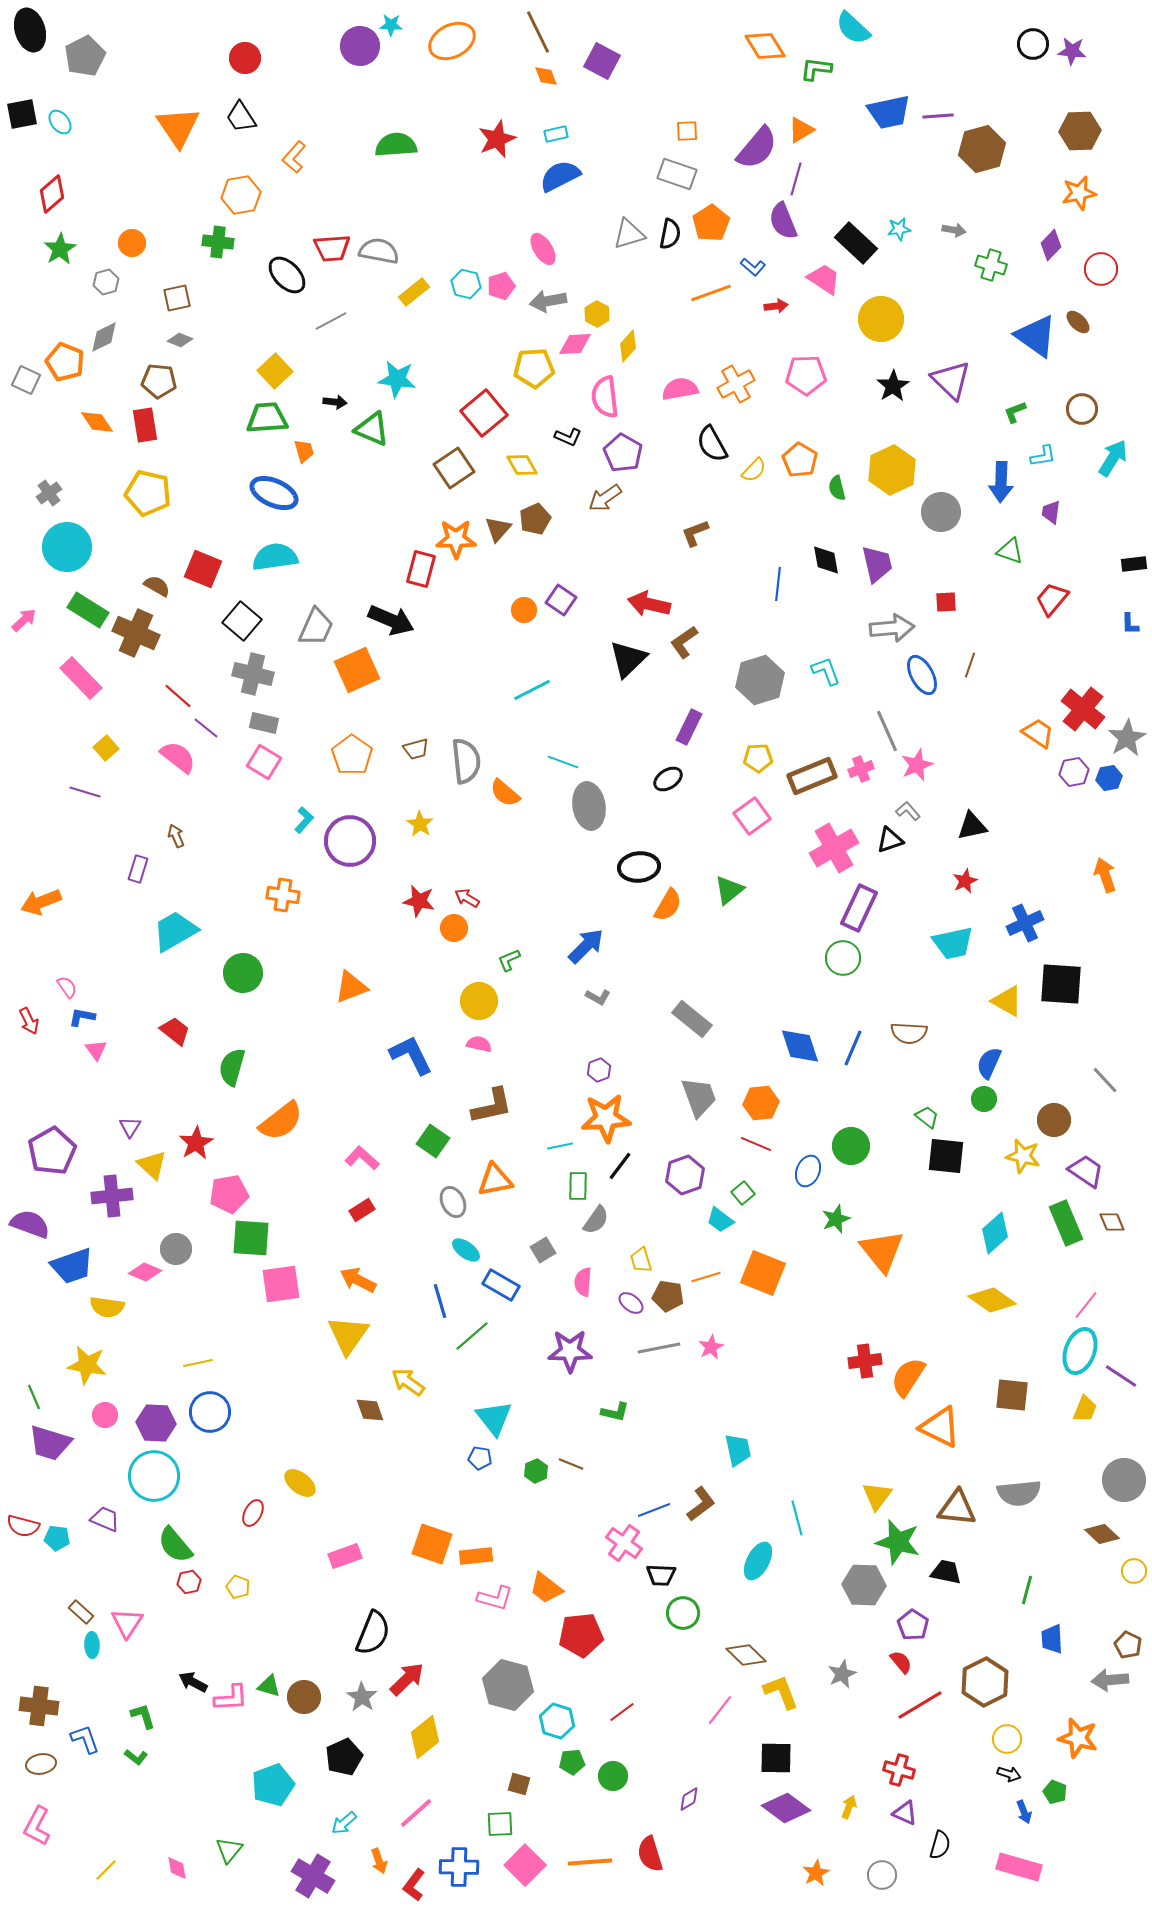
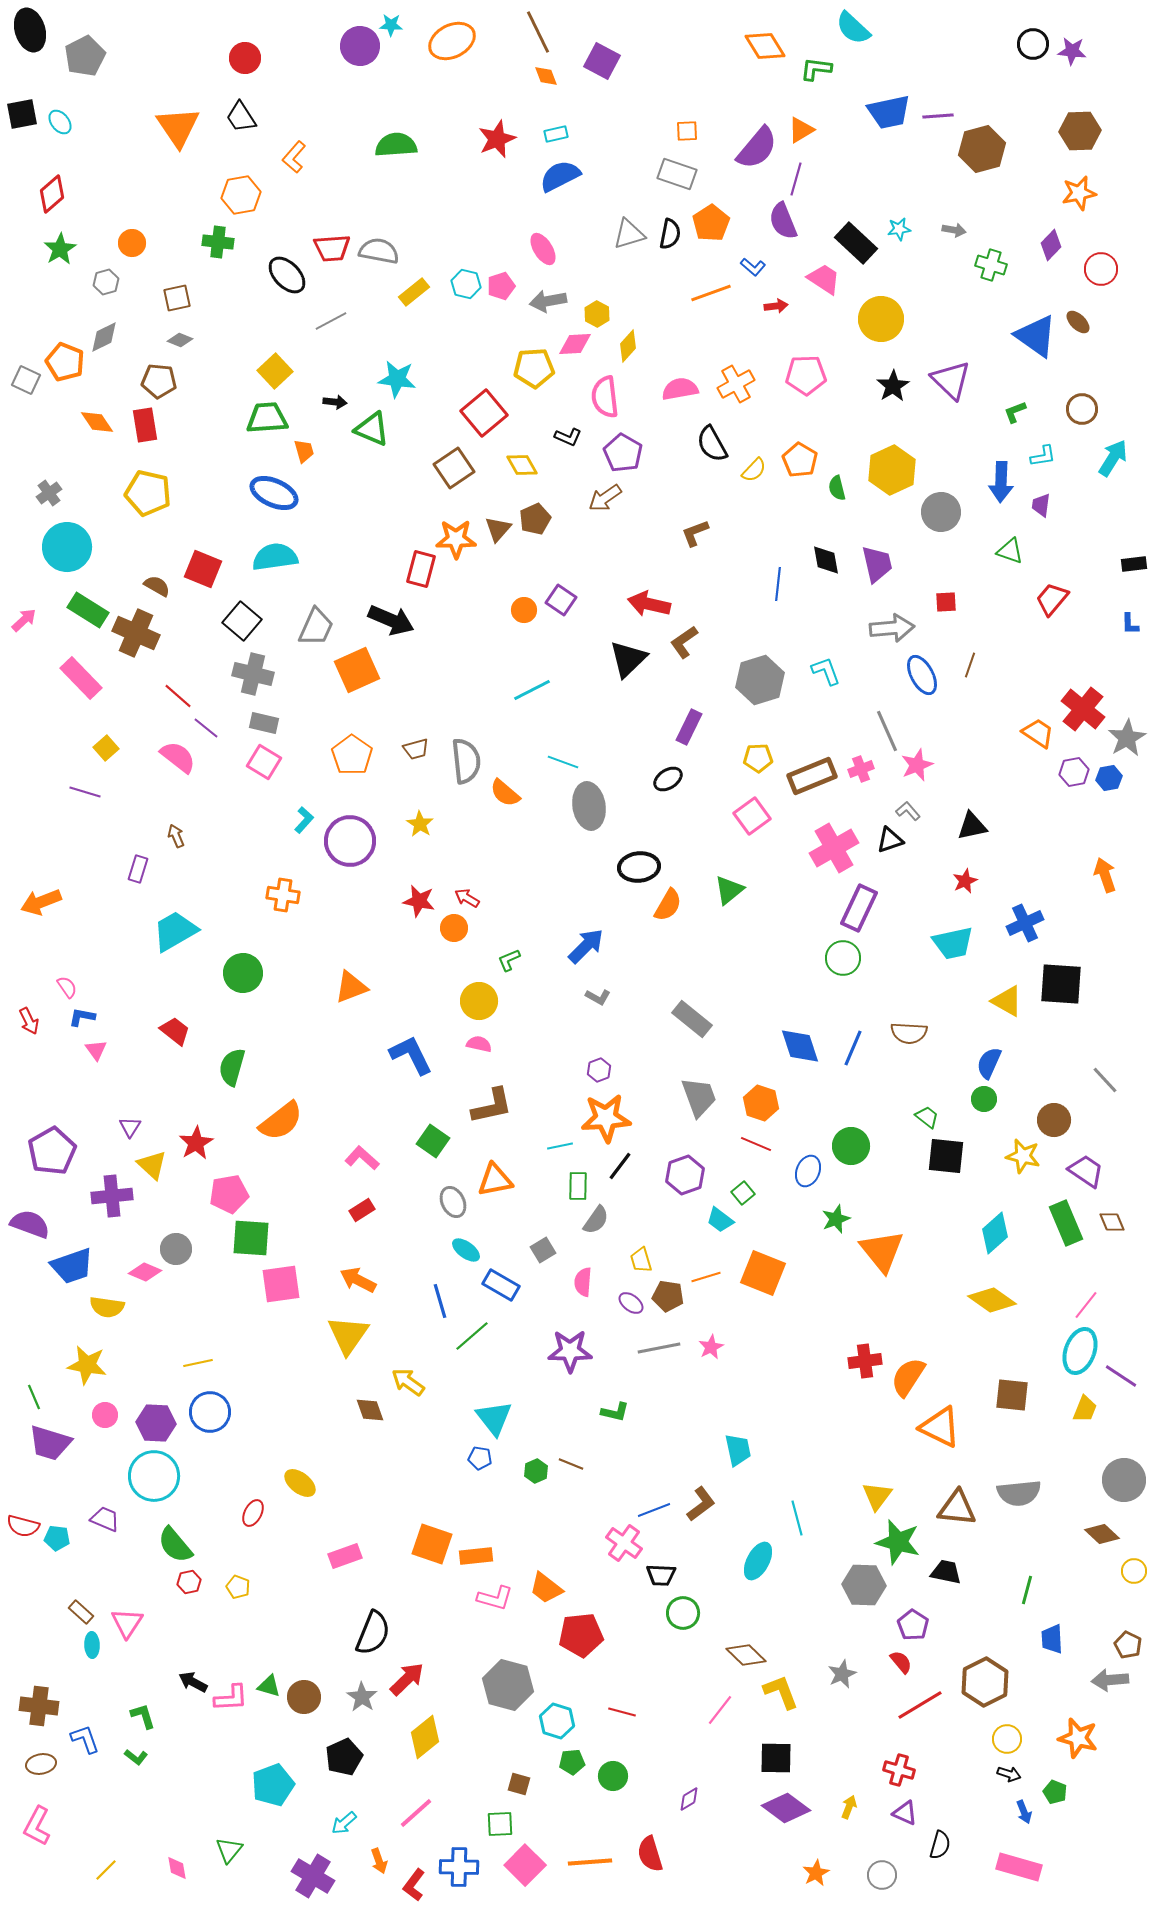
purple trapezoid at (1051, 512): moved 10 px left, 7 px up
orange hexagon at (761, 1103): rotated 24 degrees clockwise
red line at (622, 1712): rotated 52 degrees clockwise
